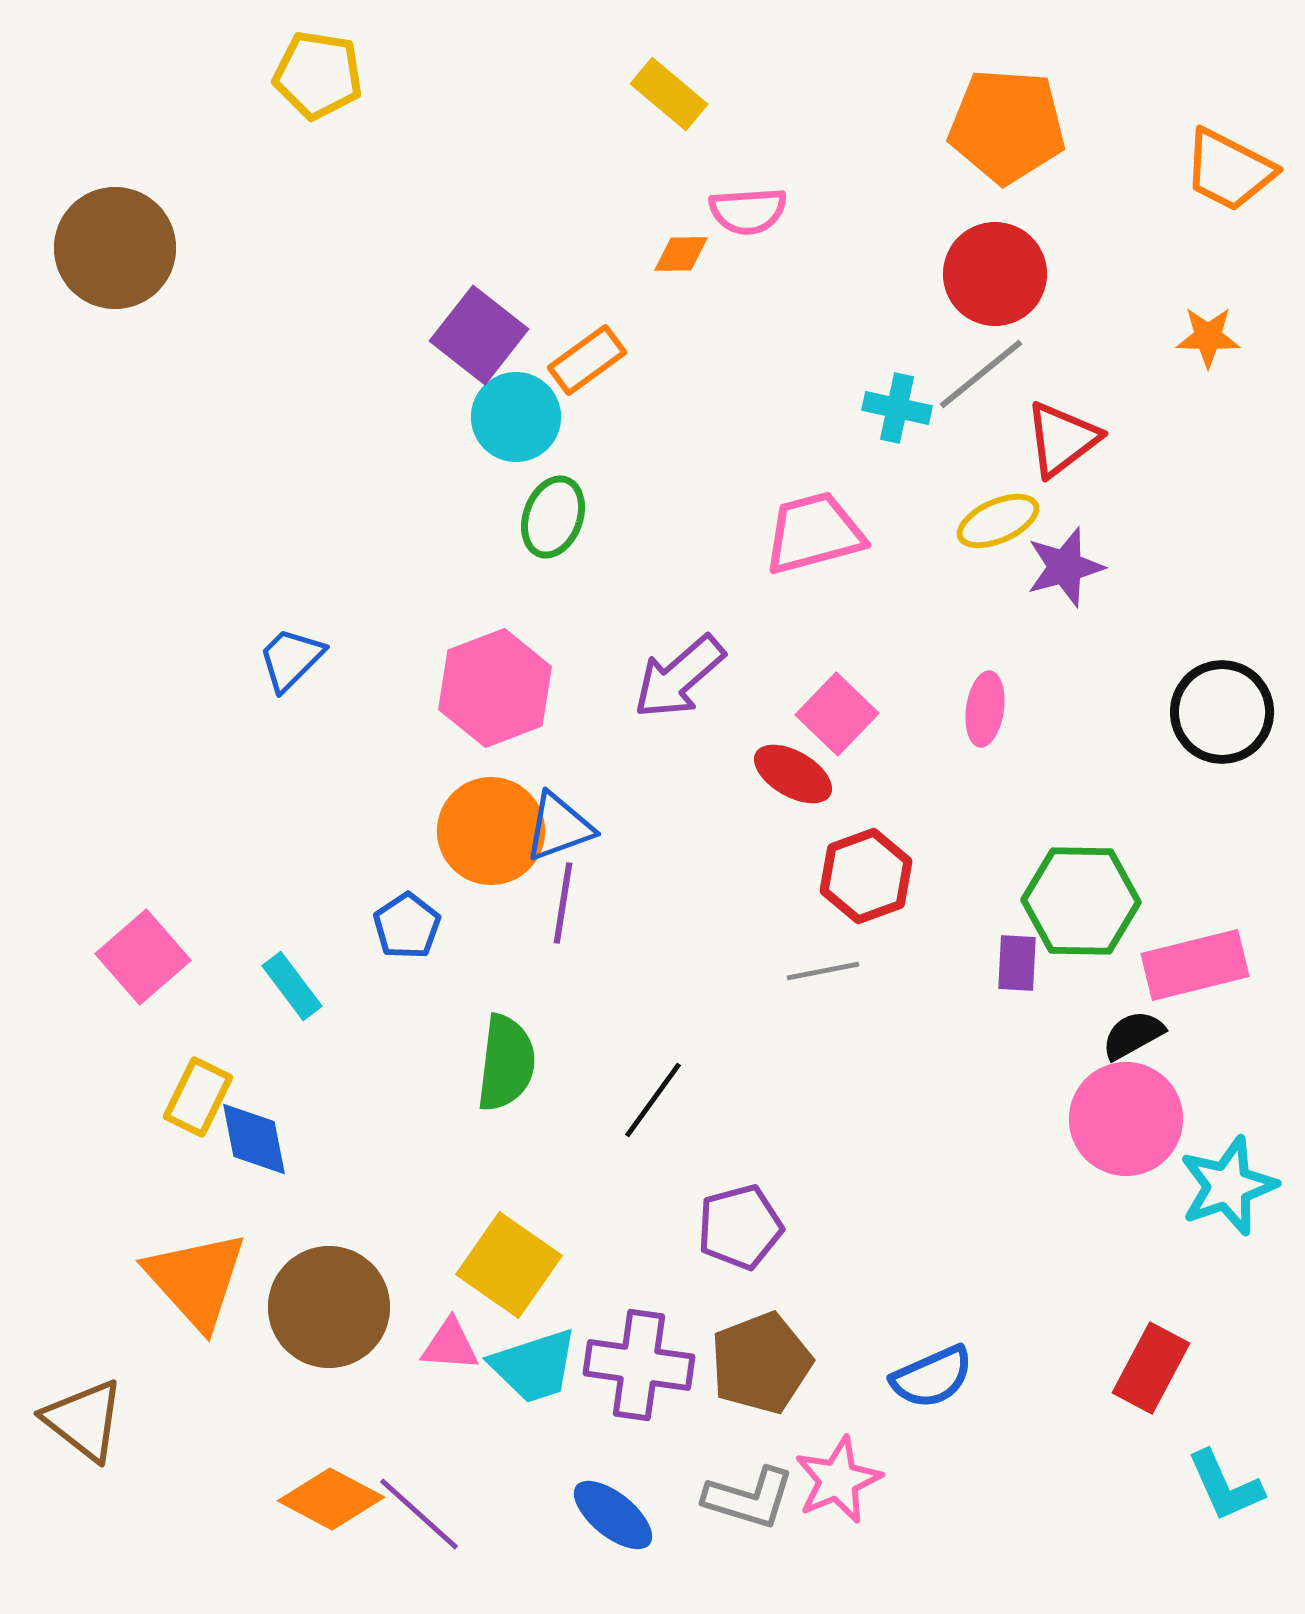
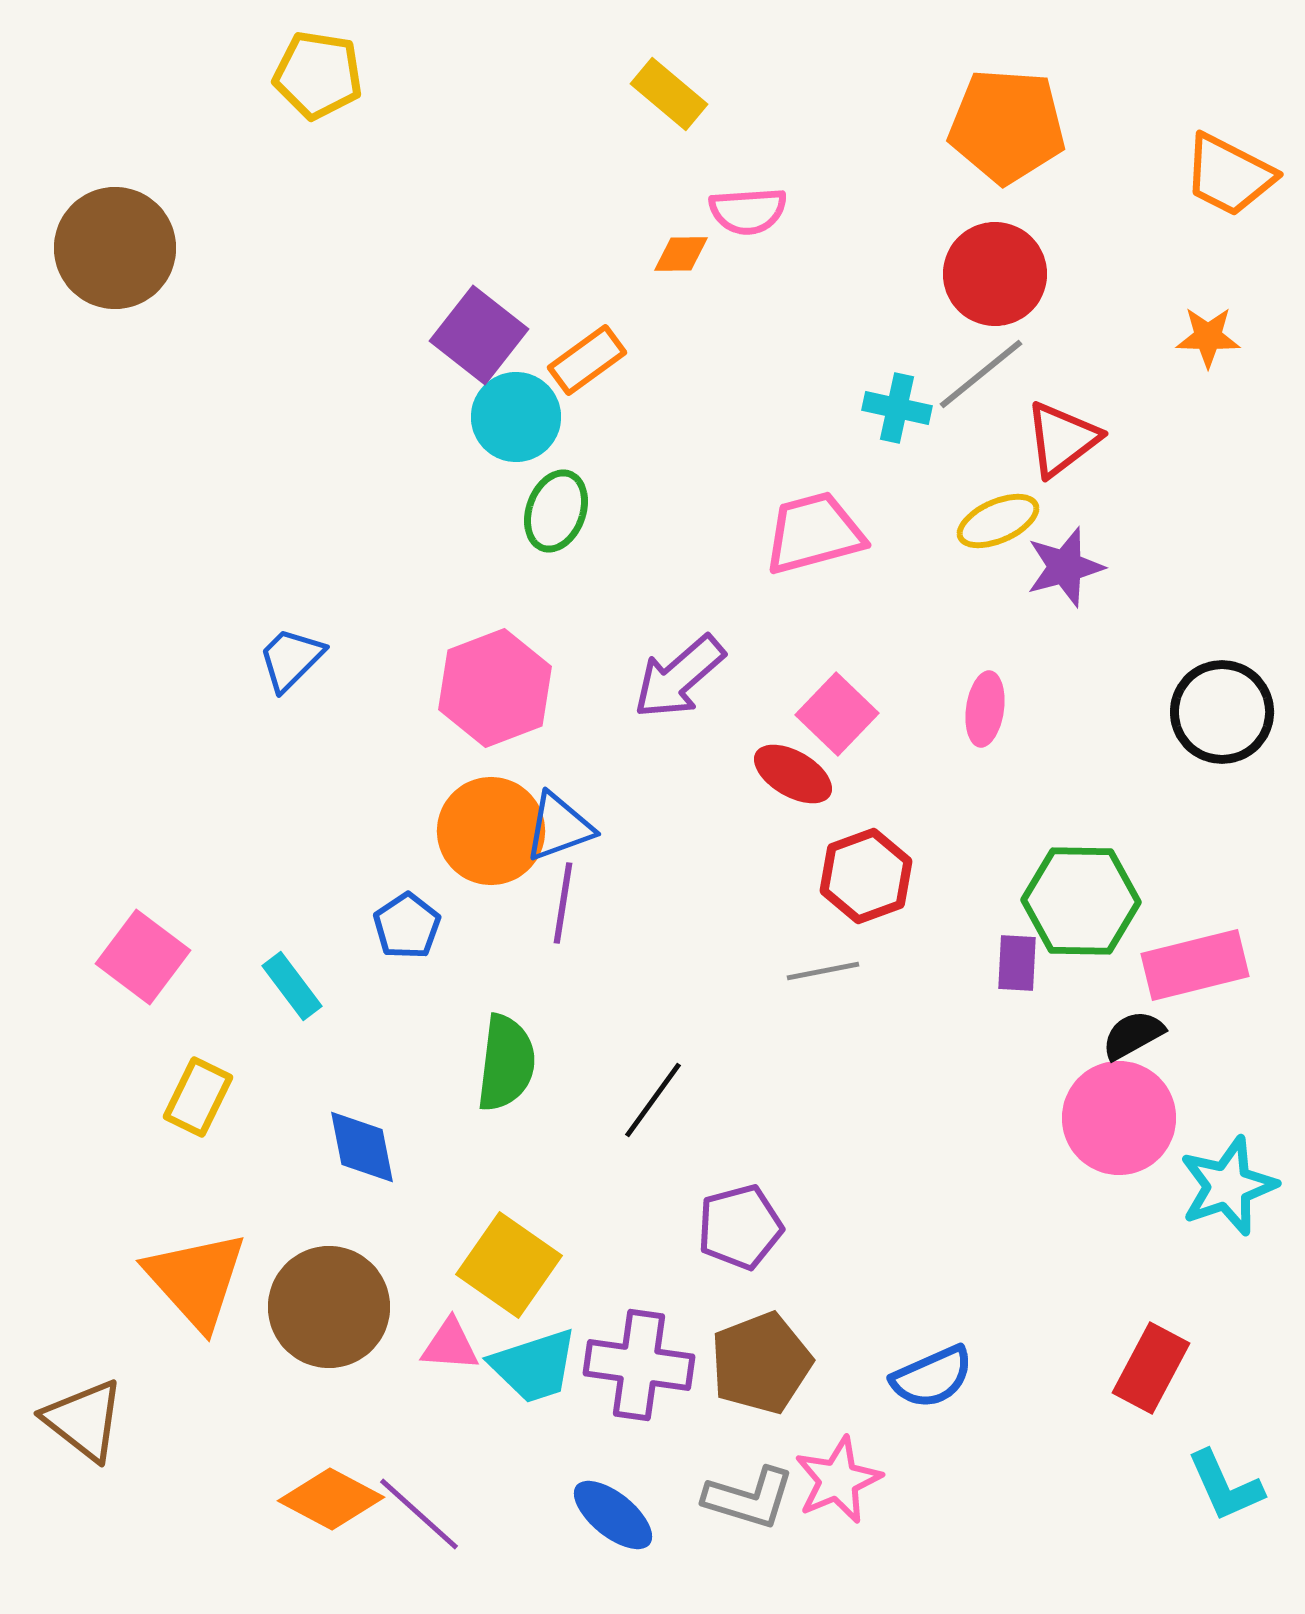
orange trapezoid at (1229, 170): moved 5 px down
green ellipse at (553, 517): moved 3 px right, 6 px up
pink square at (143, 957): rotated 12 degrees counterclockwise
pink circle at (1126, 1119): moved 7 px left, 1 px up
blue diamond at (254, 1139): moved 108 px right, 8 px down
